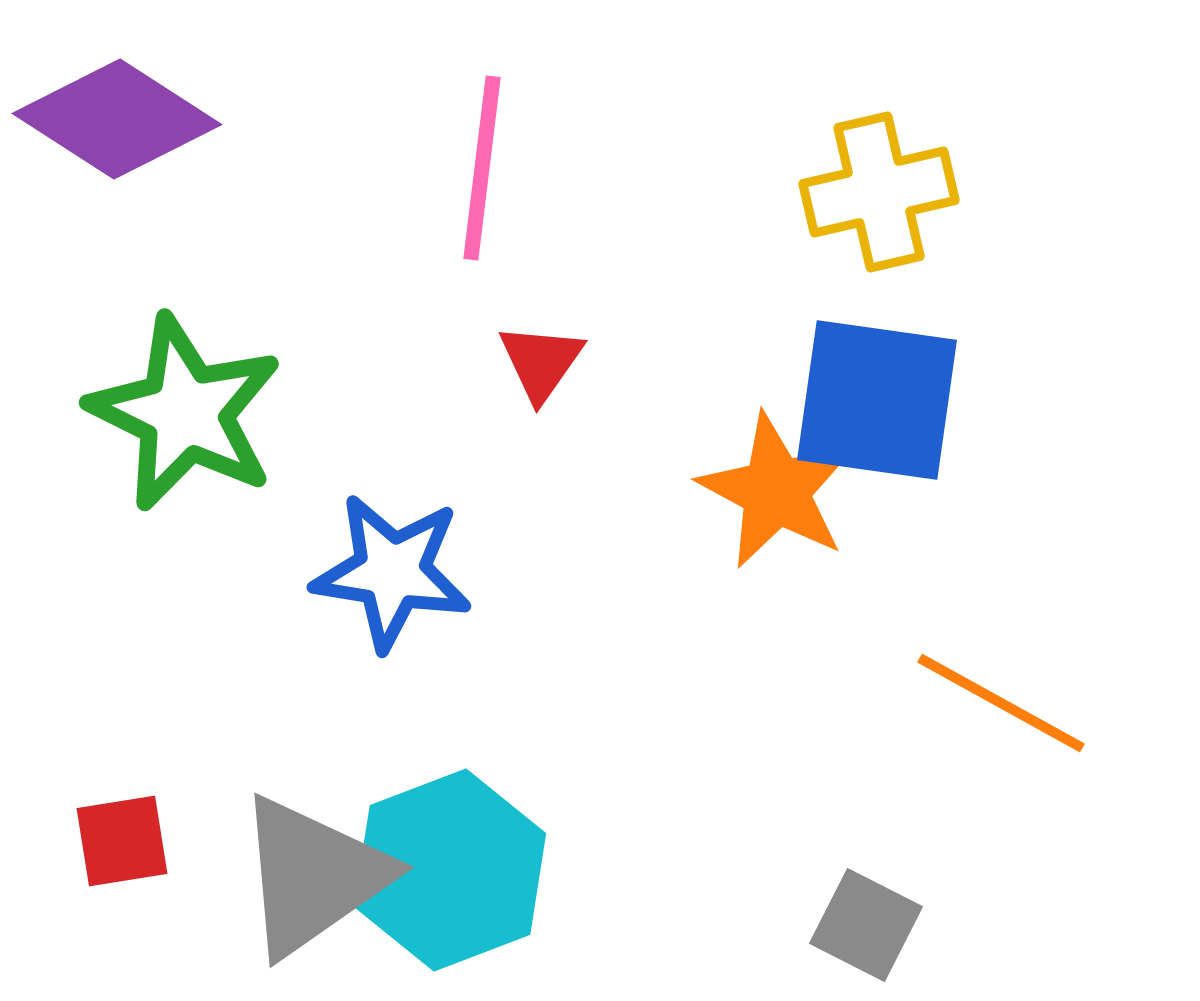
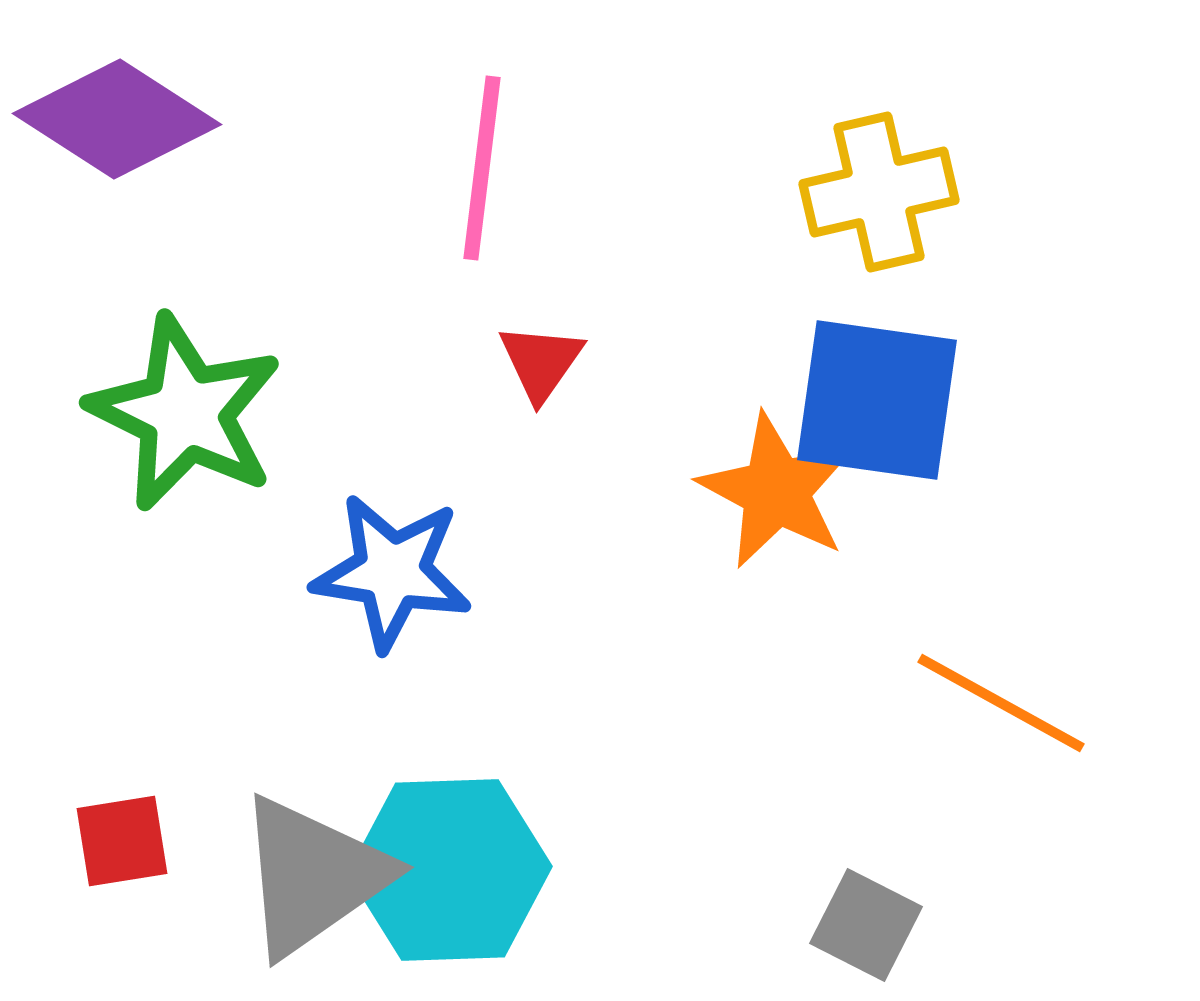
cyan hexagon: rotated 19 degrees clockwise
